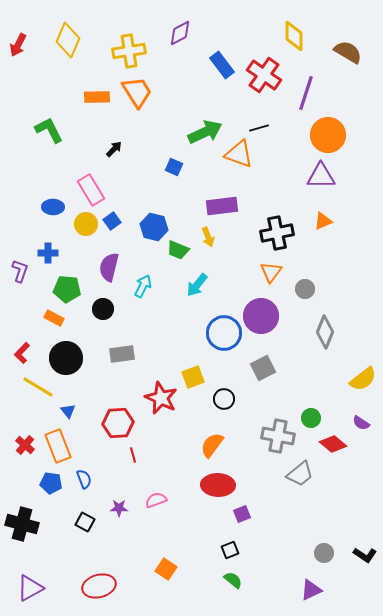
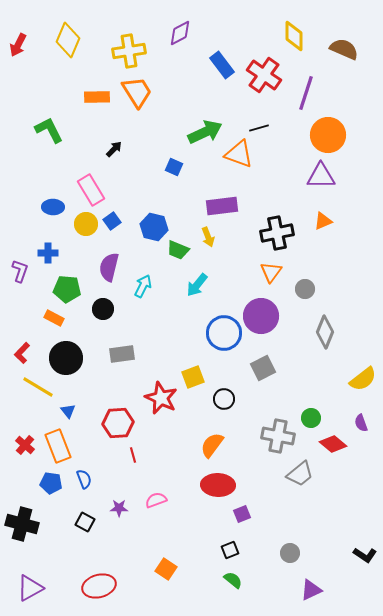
brown semicircle at (348, 52): moved 4 px left, 3 px up; rotated 8 degrees counterclockwise
purple semicircle at (361, 423): rotated 36 degrees clockwise
gray circle at (324, 553): moved 34 px left
